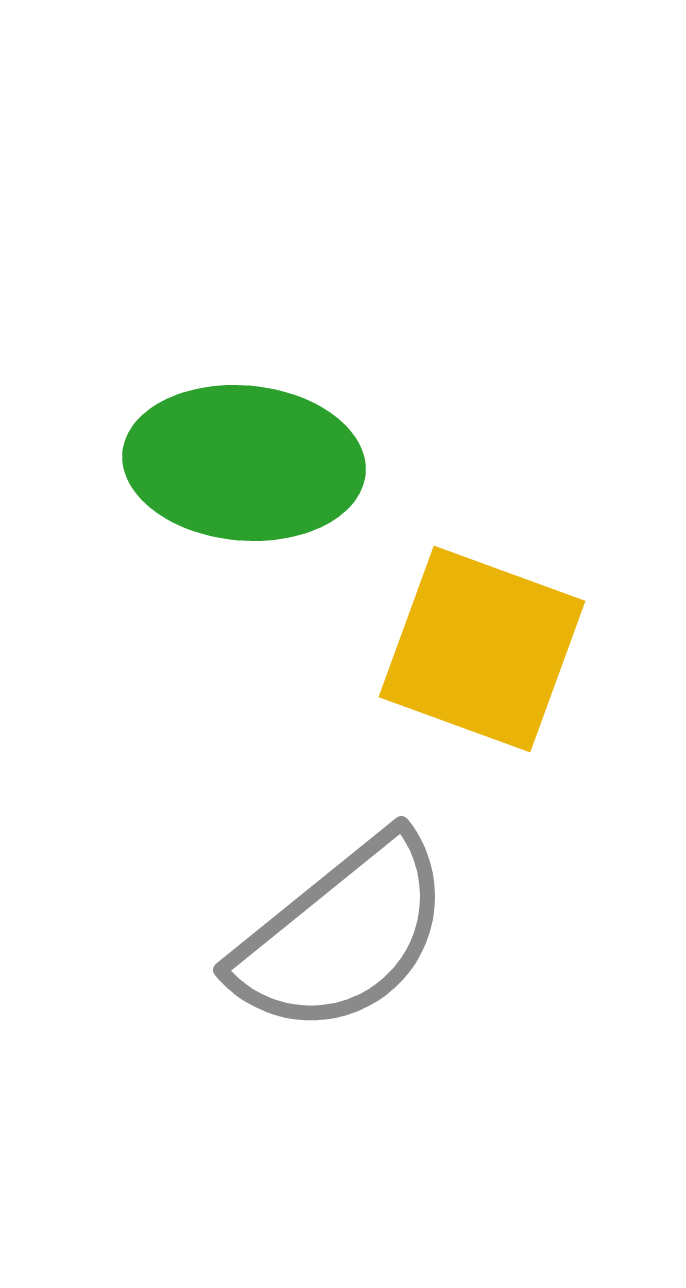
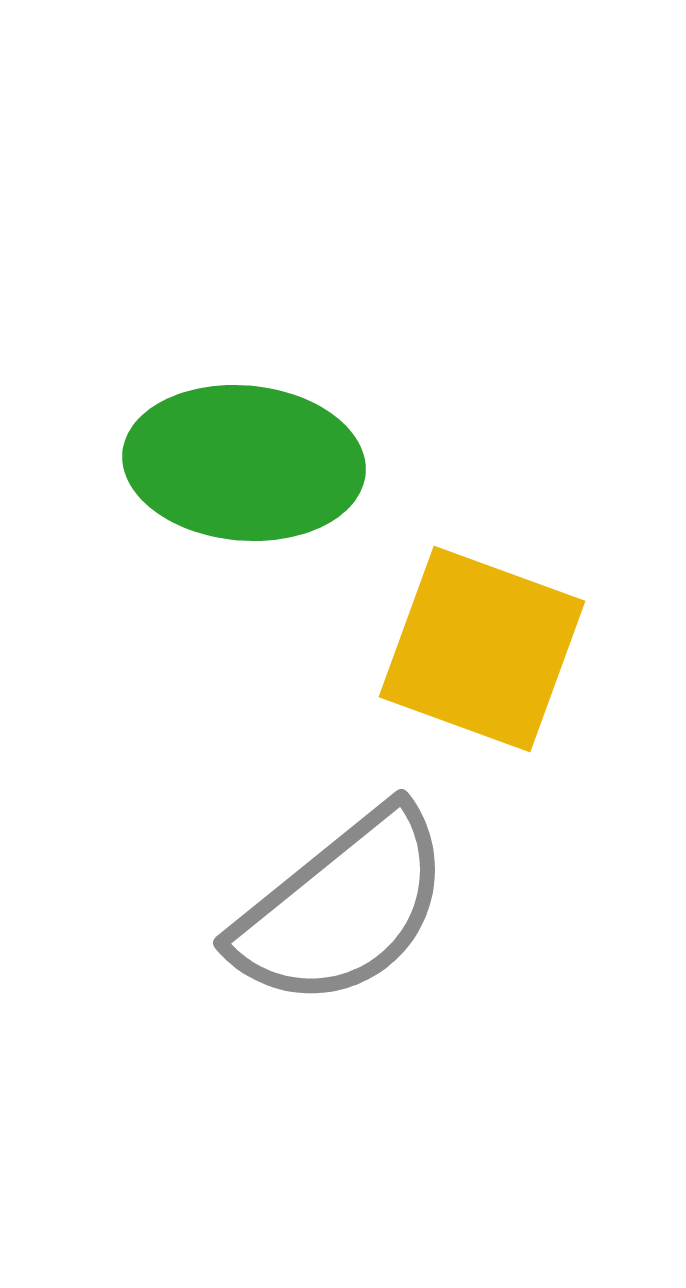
gray semicircle: moved 27 px up
